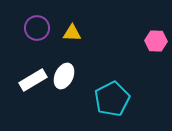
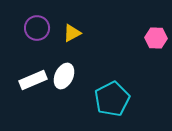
yellow triangle: rotated 30 degrees counterclockwise
pink hexagon: moved 3 px up
white rectangle: rotated 8 degrees clockwise
